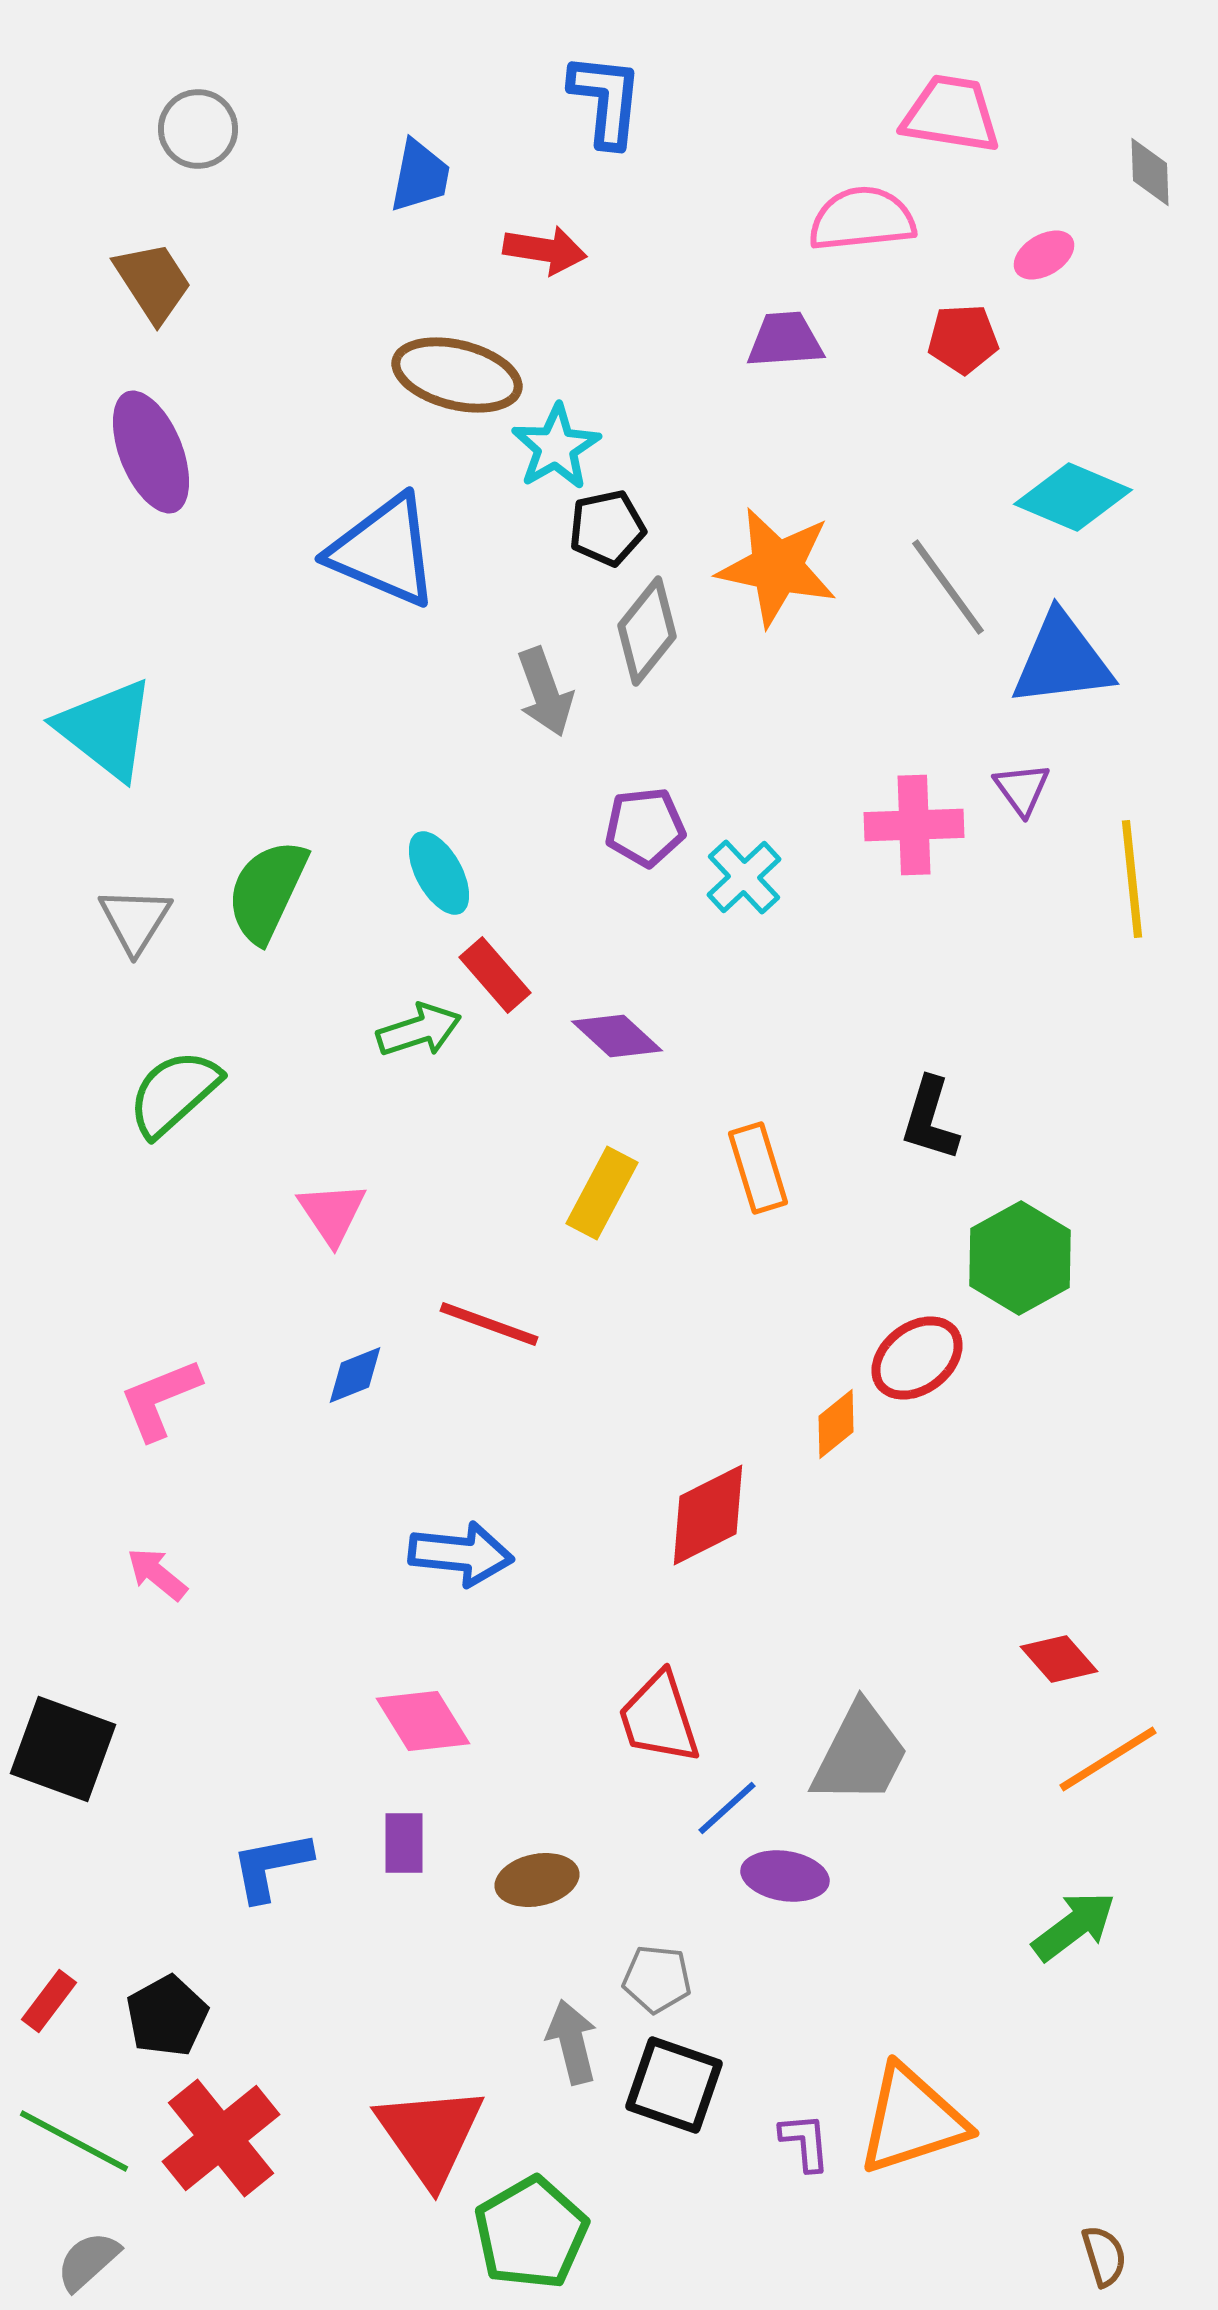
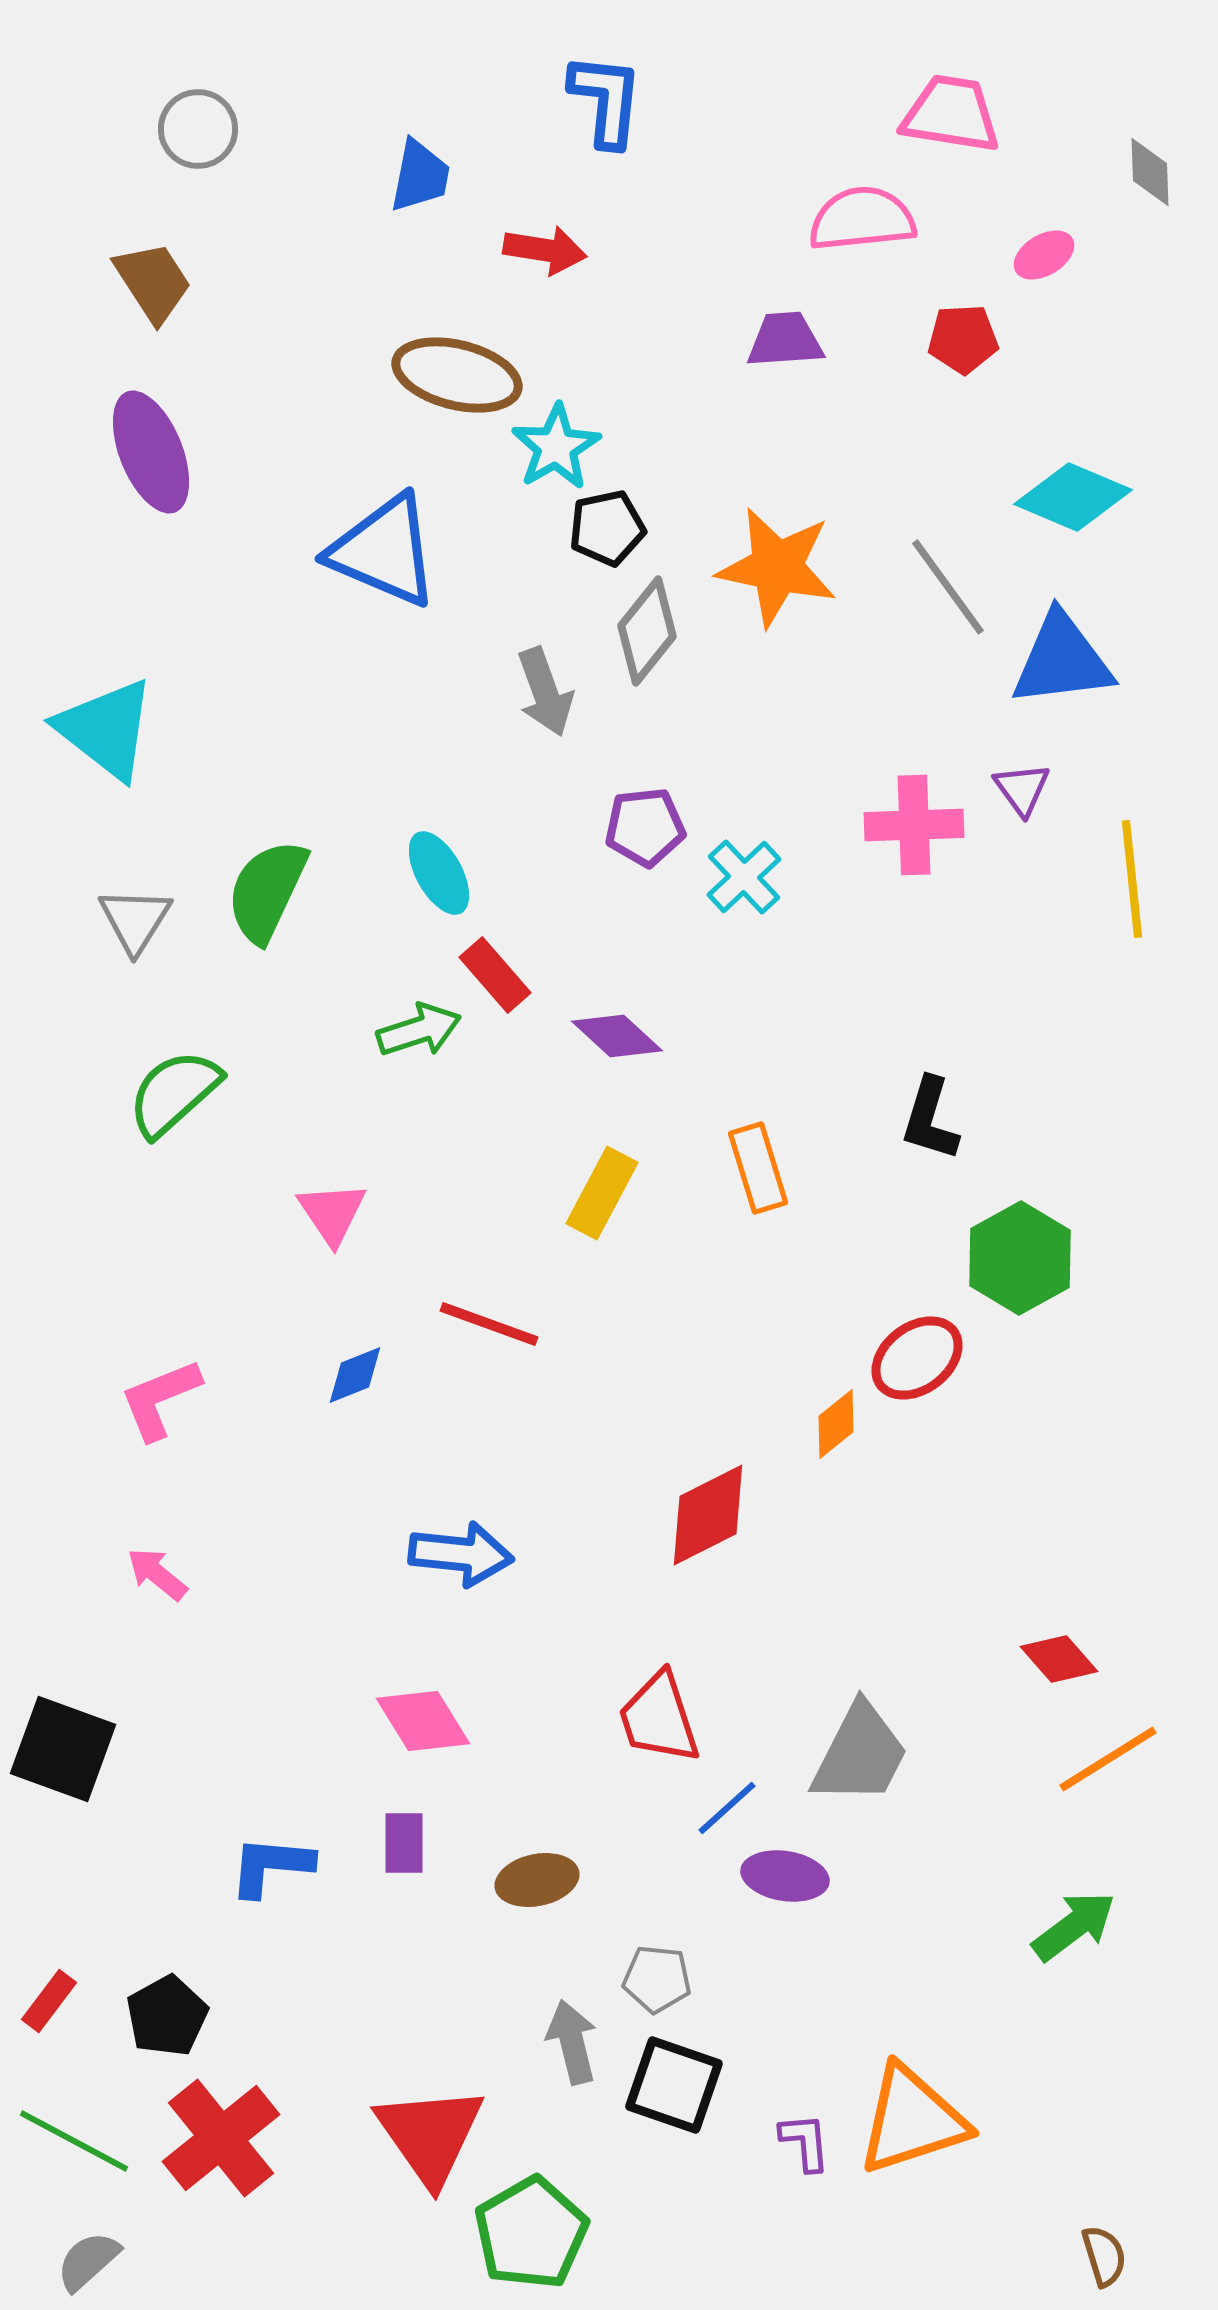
blue L-shape at (271, 1866): rotated 16 degrees clockwise
